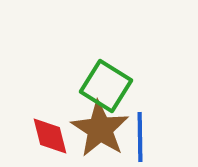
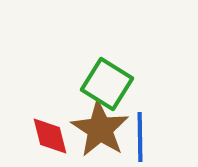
green square: moved 1 px right, 2 px up
